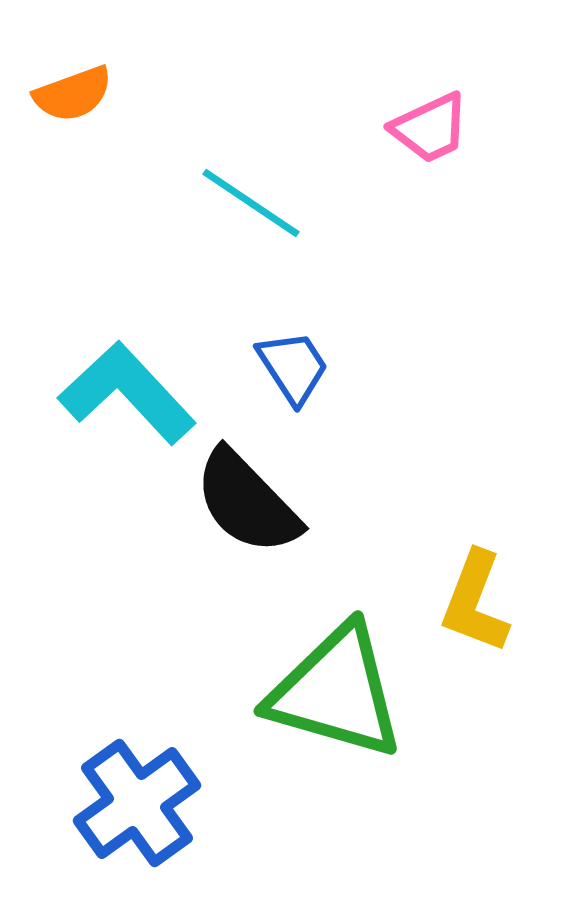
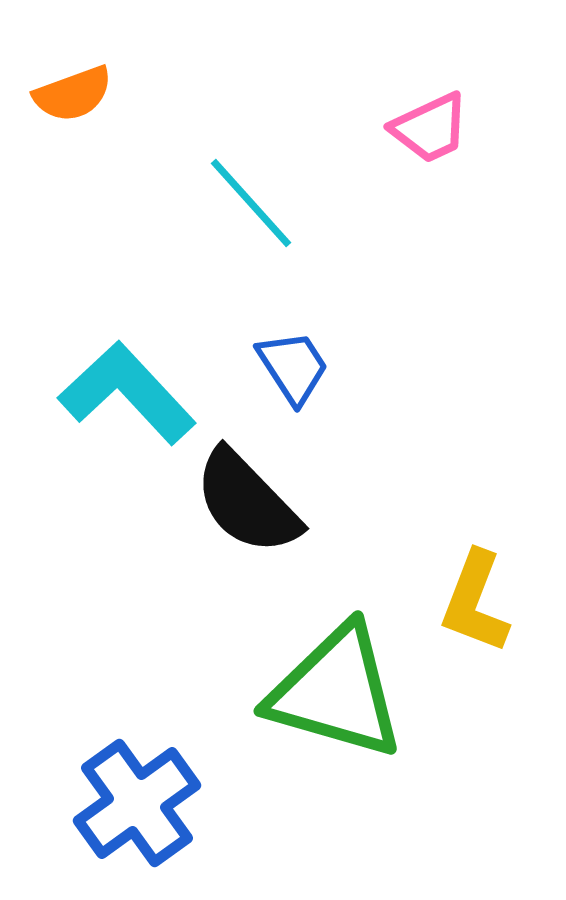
cyan line: rotated 14 degrees clockwise
